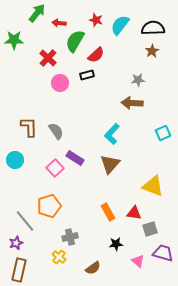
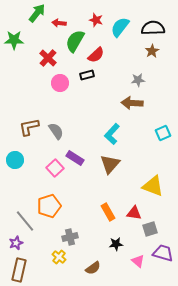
cyan semicircle: moved 2 px down
brown L-shape: rotated 100 degrees counterclockwise
